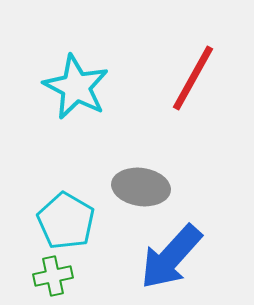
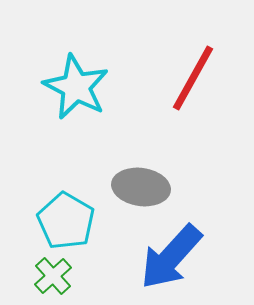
green cross: rotated 30 degrees counterclockwise
